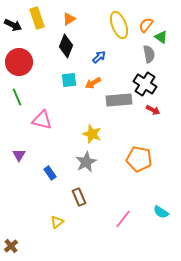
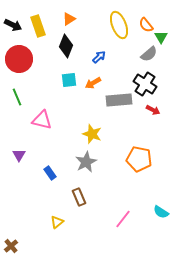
yellow rectangle: moved 1 px right, 8 px down
orange semicircle: rotated 77 degrees counterclockwise
green triangle: rotated 24 degrees clockwise
gray semicircle: rotated 60 degrees clockwise
red circle: moved 3 px up
